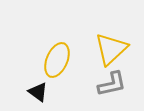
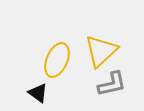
yellow triangle: moved 10 px left, 2 px down
black triangle: moved 1 px down
